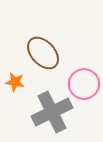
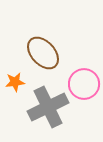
orange star: rotated 18 degrees counterclockwise
gray cross: moved 4 px left, 5 px up
